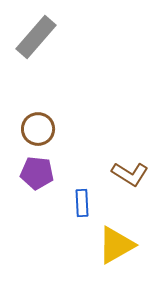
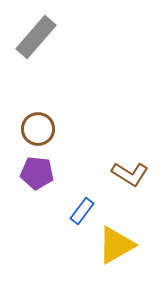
blue rectangle: moved 8 px down; rotated 40 degrees clockwise
